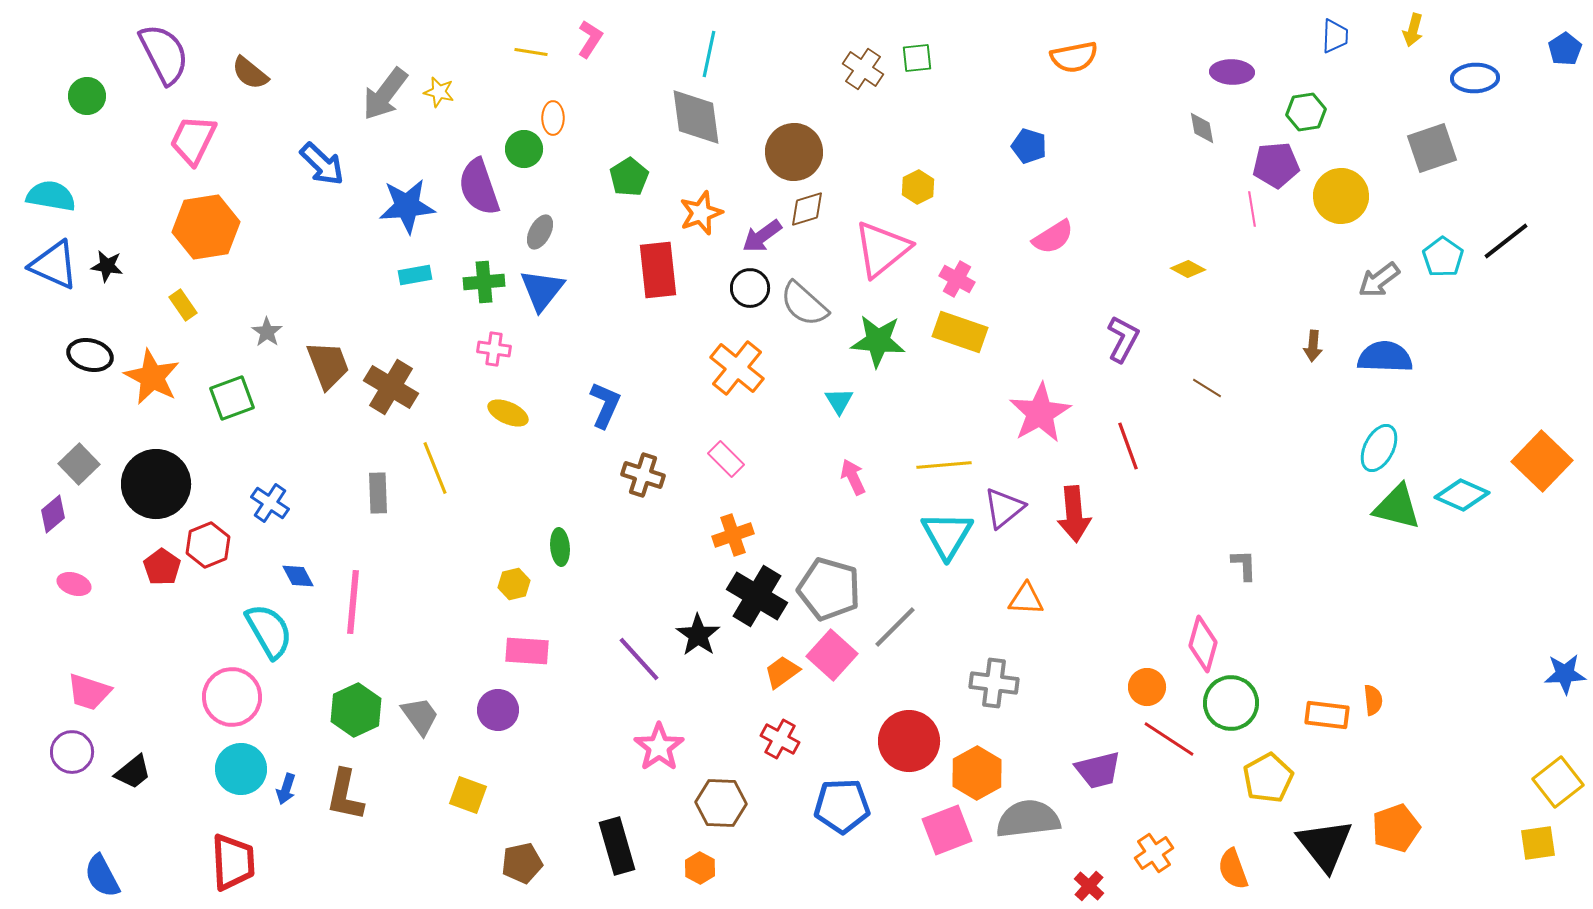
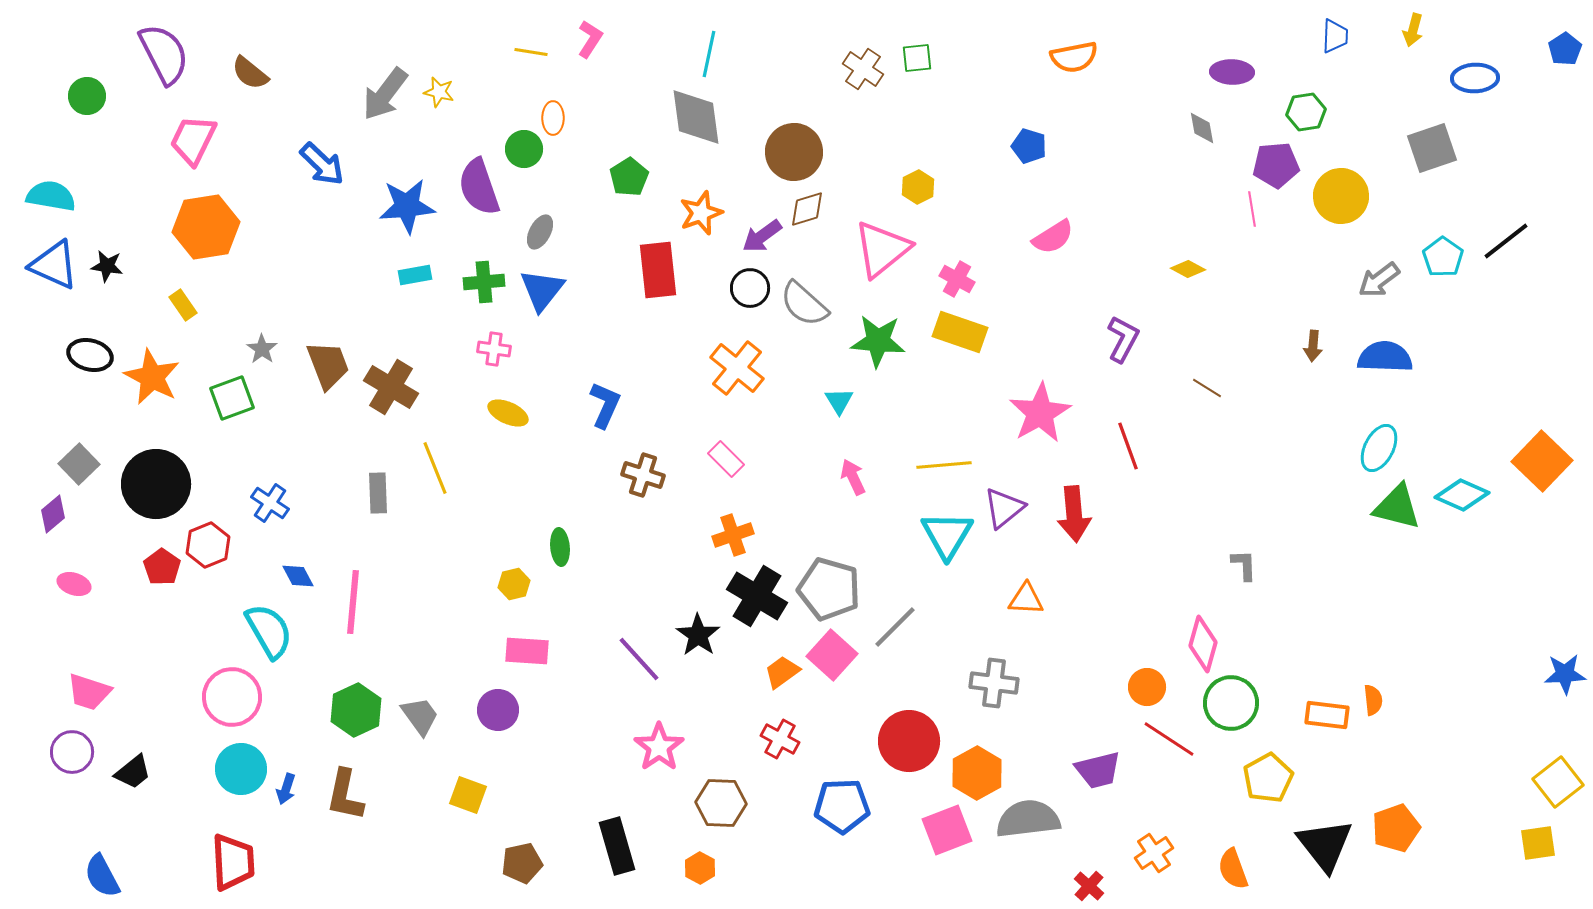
gray star at (267, 332): moved 5 px left, 17 px down
